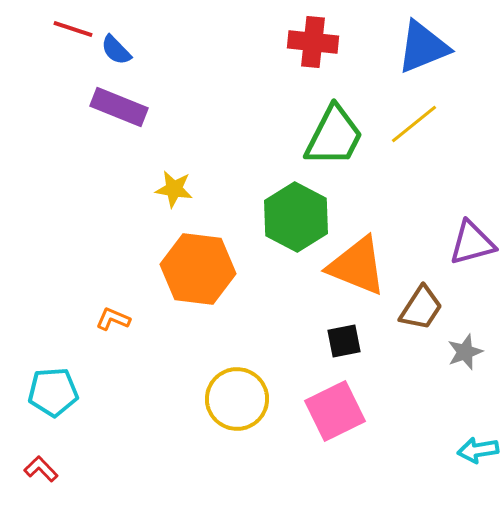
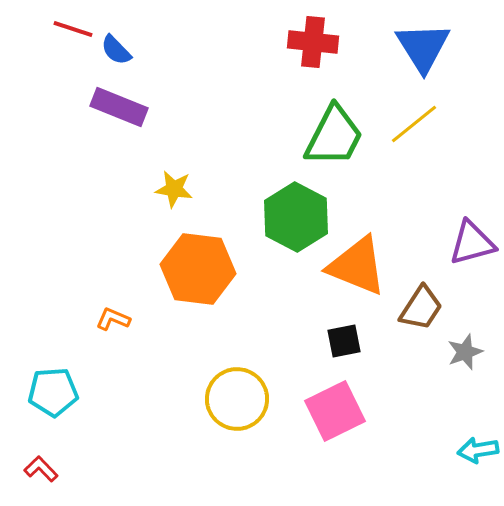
blue triangle: rotated 40 degrees counterclockwise
